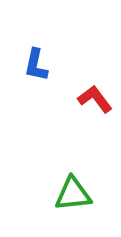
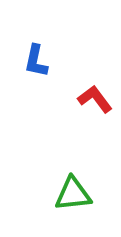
blue L-shape: moved 4 px up
